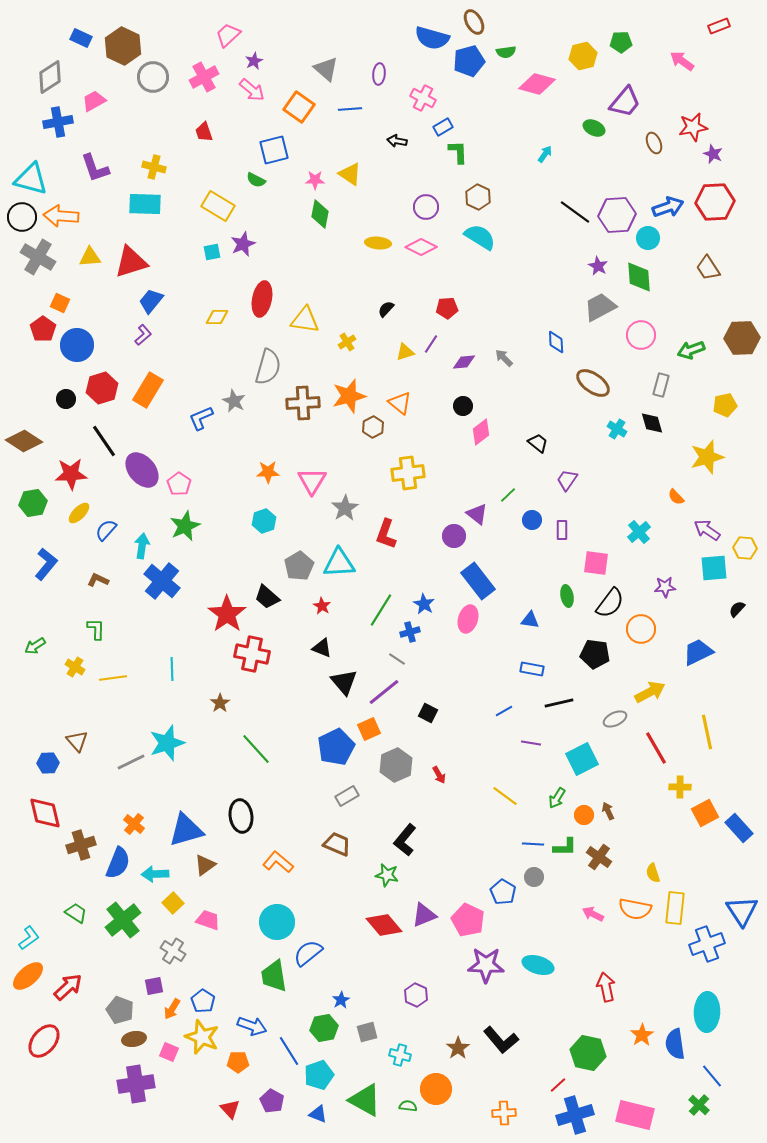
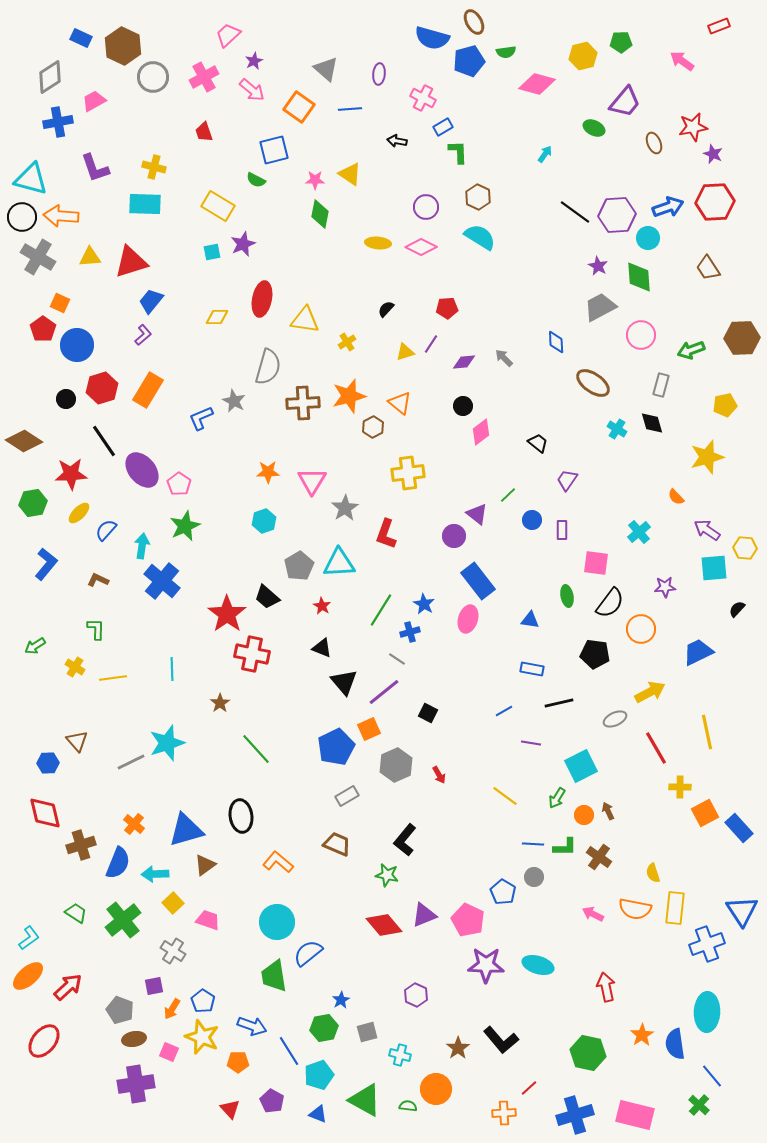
cyan square at (582, 759): moved 1 px left, 7 px down
red line at (558, 1085): moved 29 px left, 3 px down
